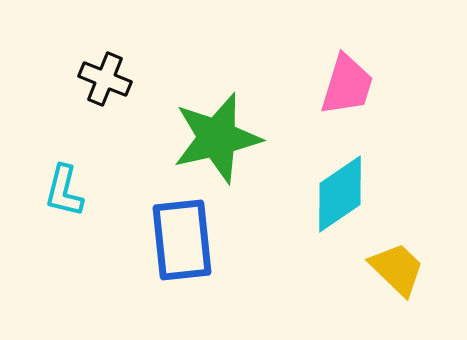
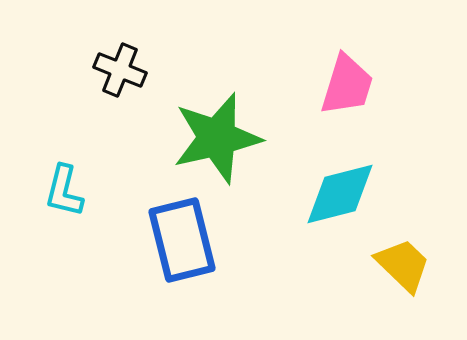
black cross: moved 15 px right, 9 px up
cyan diamond: rotated 20 degrees clockwise
blue rectangle: rotated 8 degrees counterclockwise
yellow trapezoid: moved 6 px right, 4 px up
